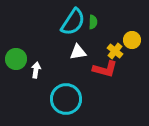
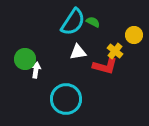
green semicircle: rotated 64 degrees counterclockwise
yellow circle: moved 2 px right, 5 px up
green circle: moved 9 px right
red L-shape: moved 3 px up
